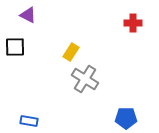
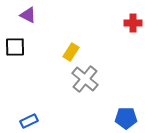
gray cross: rotated 8 degrees clockwise
blue rectangle: rotated 36 degrees counterclockwise
